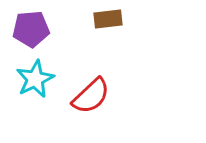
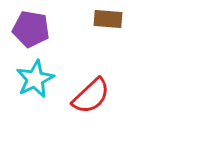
brown rectangle: rotated 12 degrees clockwise
purple pentagon: rotated 15 degrees clockwise
